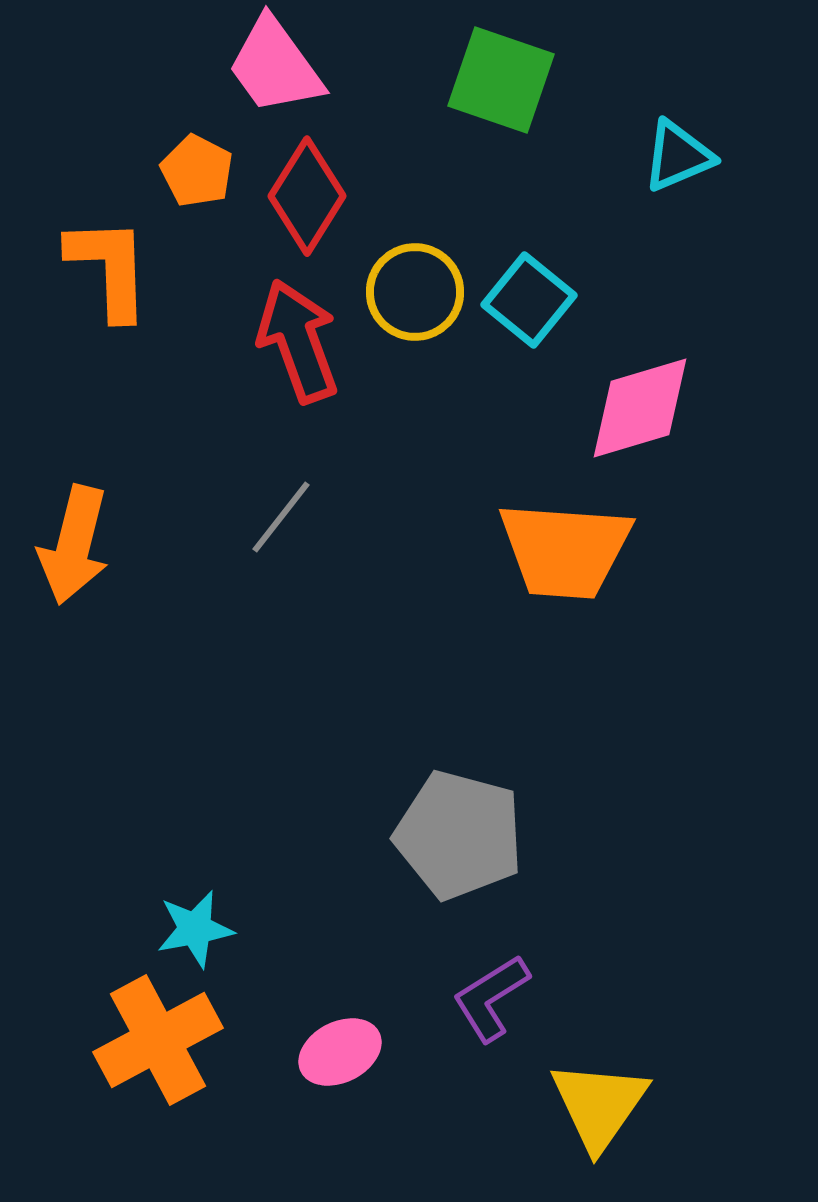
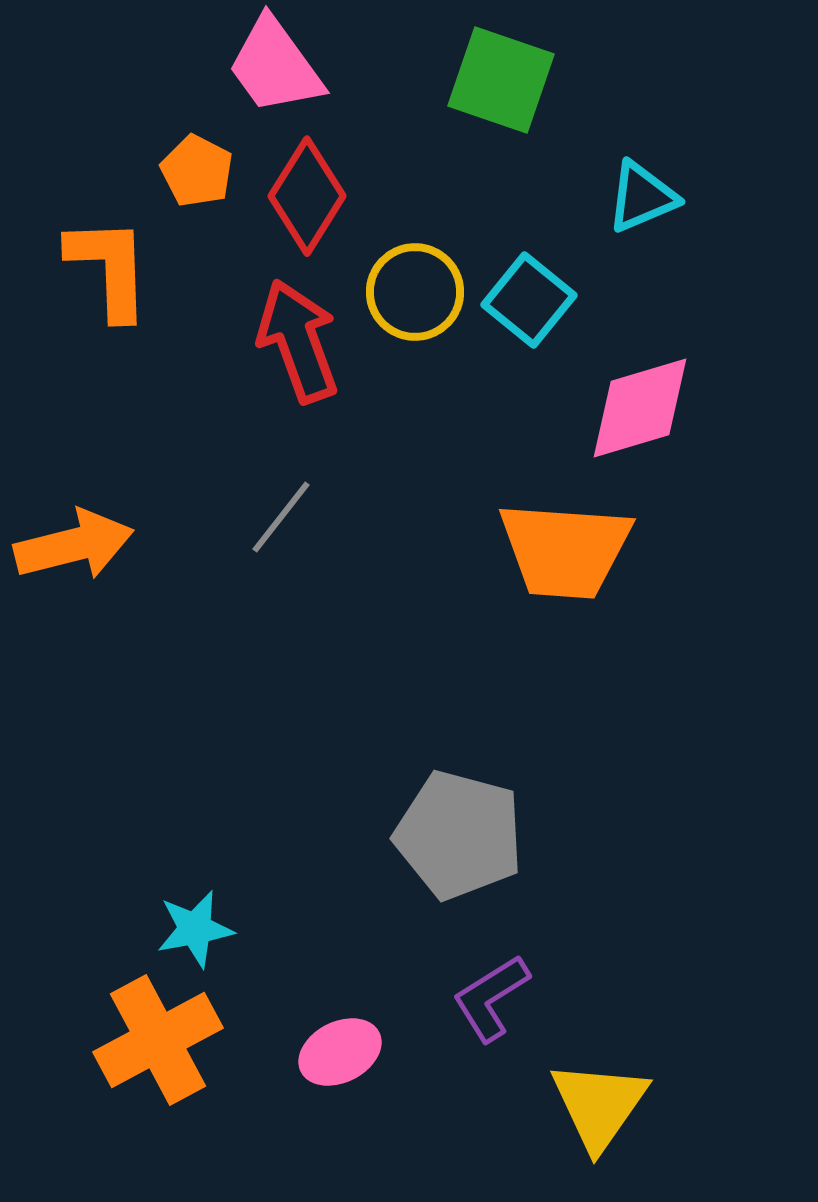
cyan triangle: moved 36 px left, 41 px down
orange arrow: rotated 118 degrees counterclockwise
